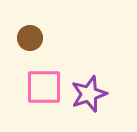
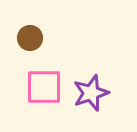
purple star: moved 2 px right, 1 px up
